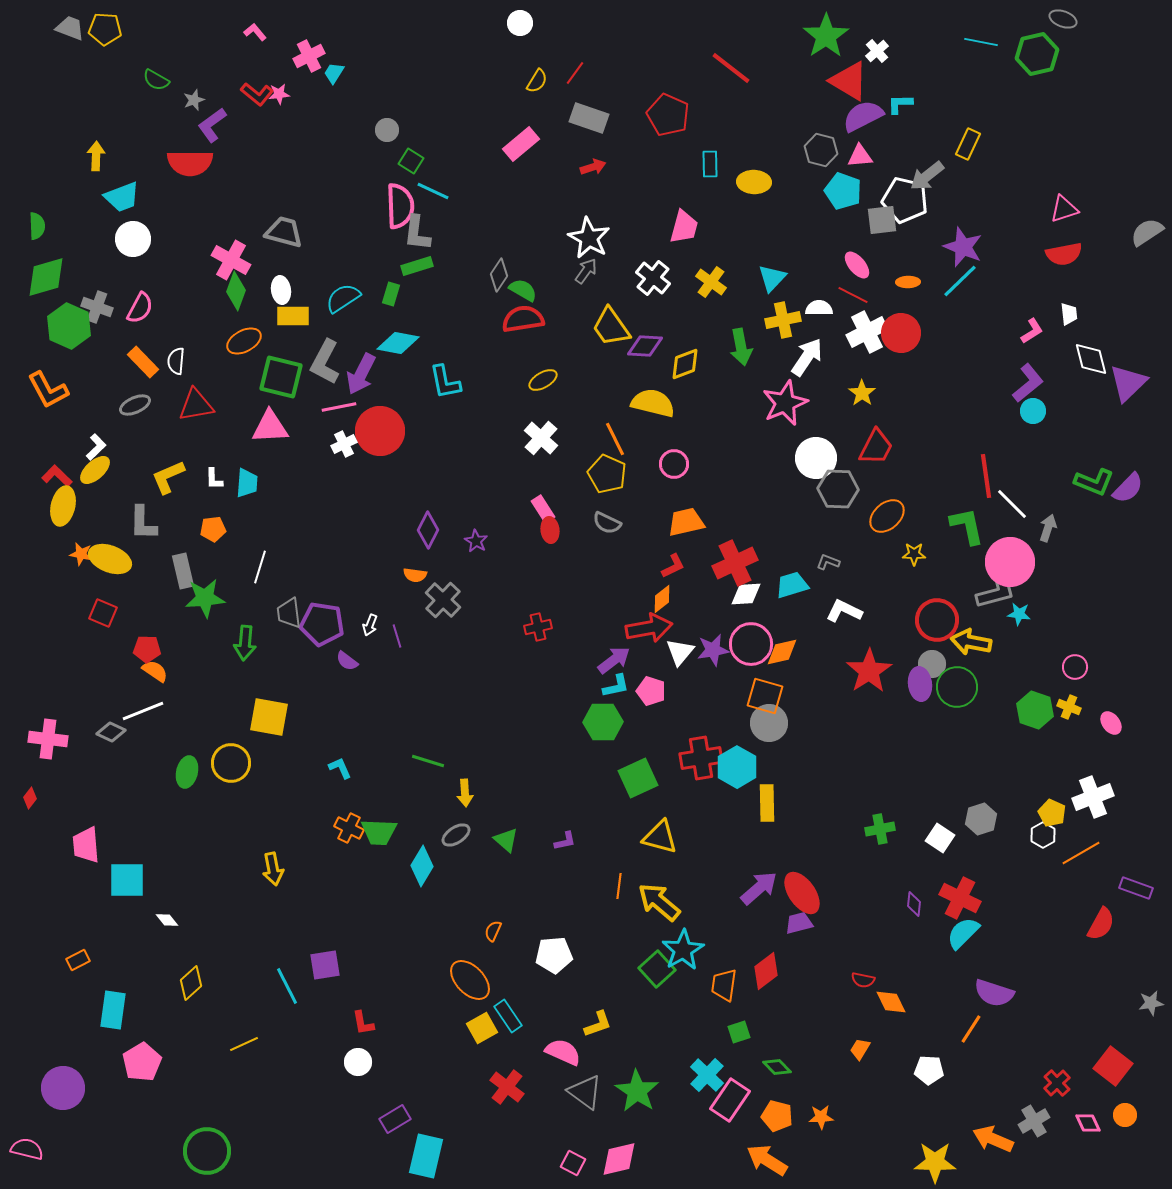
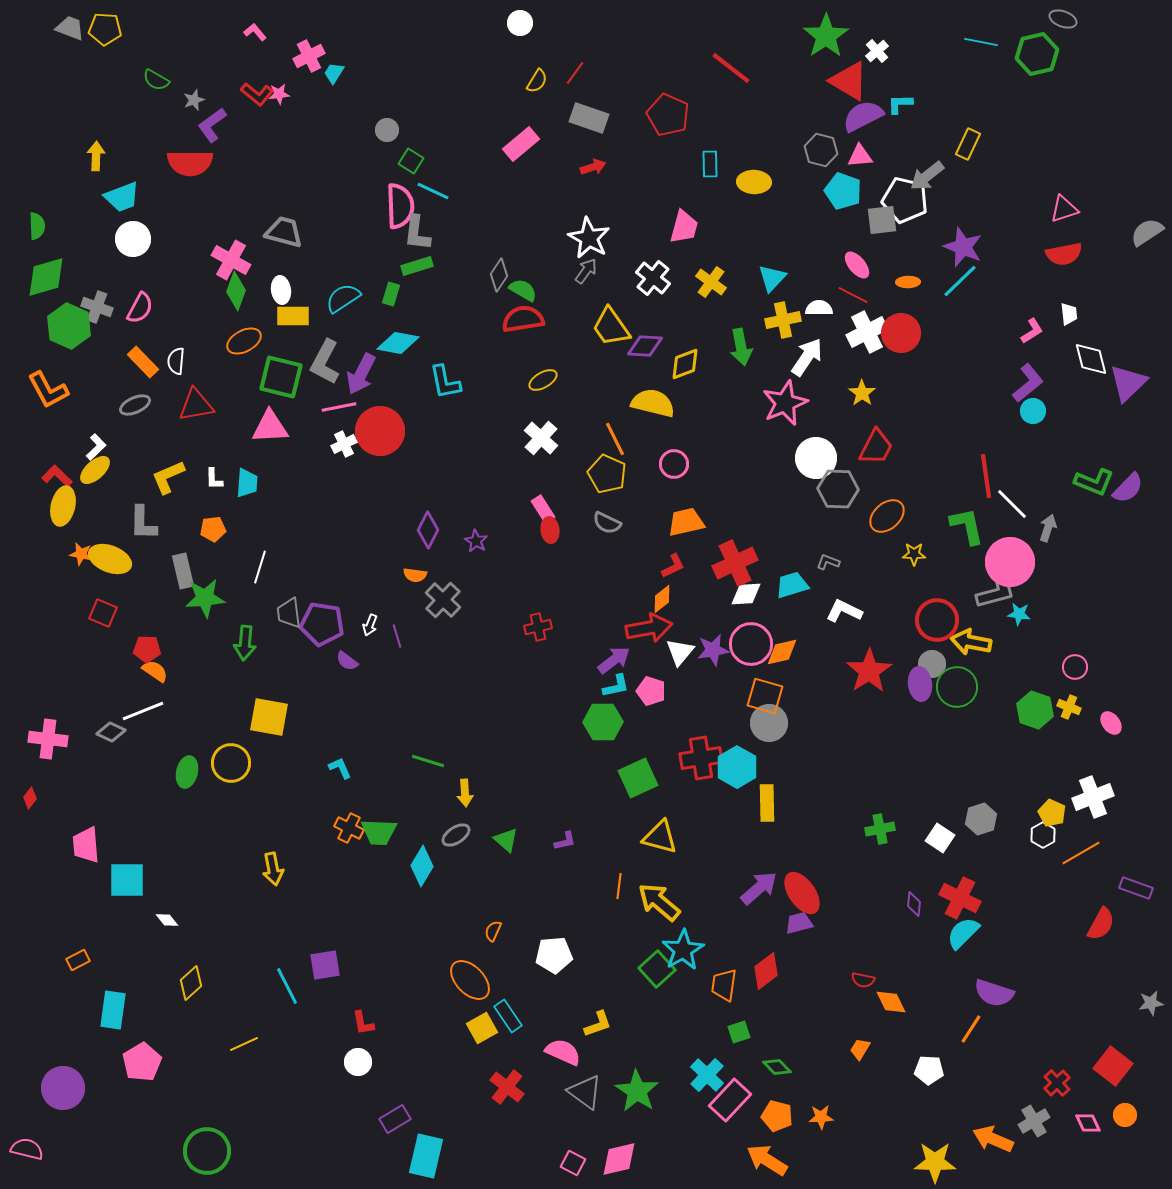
pink rectangle at (730, 1100): rotated 9 degrees clockwise
